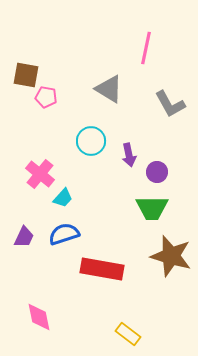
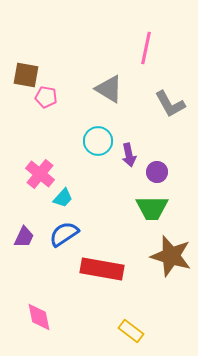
cyan circle: moved 7 px right
blue semicircle: rotated 16 degrees counterclockwise
yellow rectangle: moved 3 px right, 3 px up
